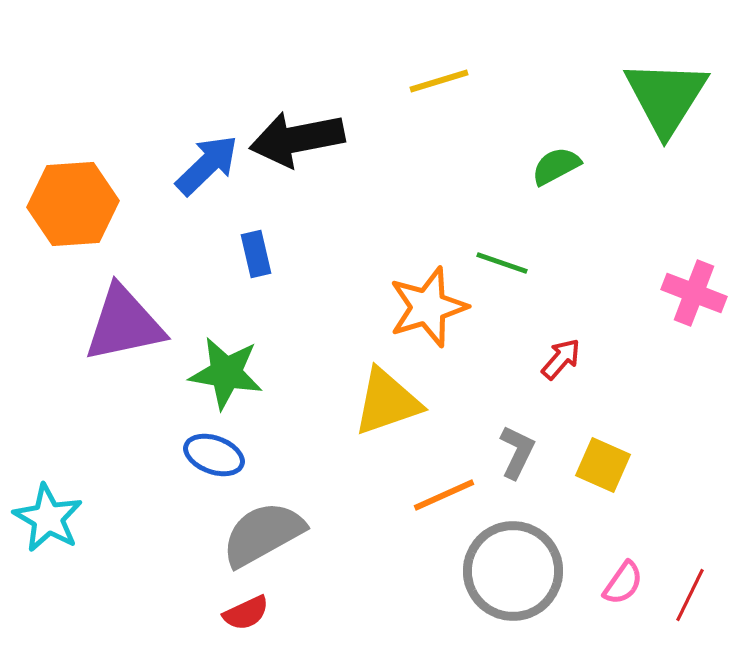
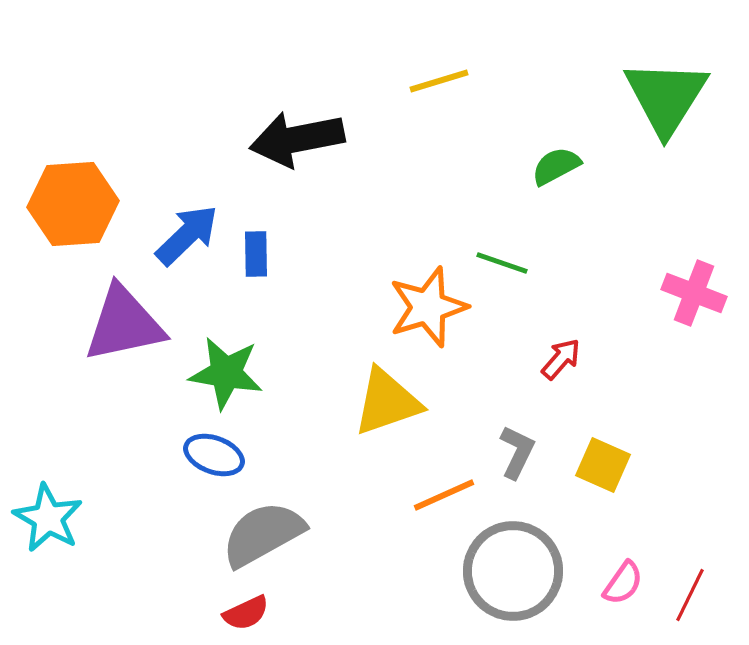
blue arrow: moved 20 px left, 70 px down
blue rectangle: rotated 12 degrees clockwise
